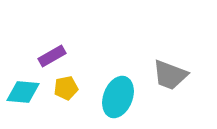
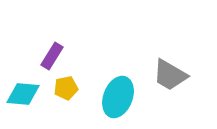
purple rectangle: rotated 28 degrees counterclockwise
gray trapezoid: rotated 9 degrees clockwise
cyan diamond: moved 2 px down
